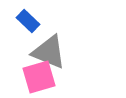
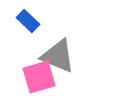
gray triangle: moved 9 px right, 4 px down
